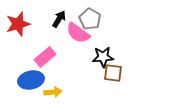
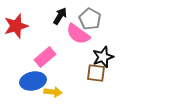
black arrow: moved 1 px right, 3 px up
red star: moved 2 px left, 2 px down
pink semicircle: moved 1 px down
black star: rotated 15 degrees counterclockwise
brown square: moved 17 px left
blue ellipse: moved 2 px right, 1 px down
yellow arrow: rotated 12 degrees clockwise
